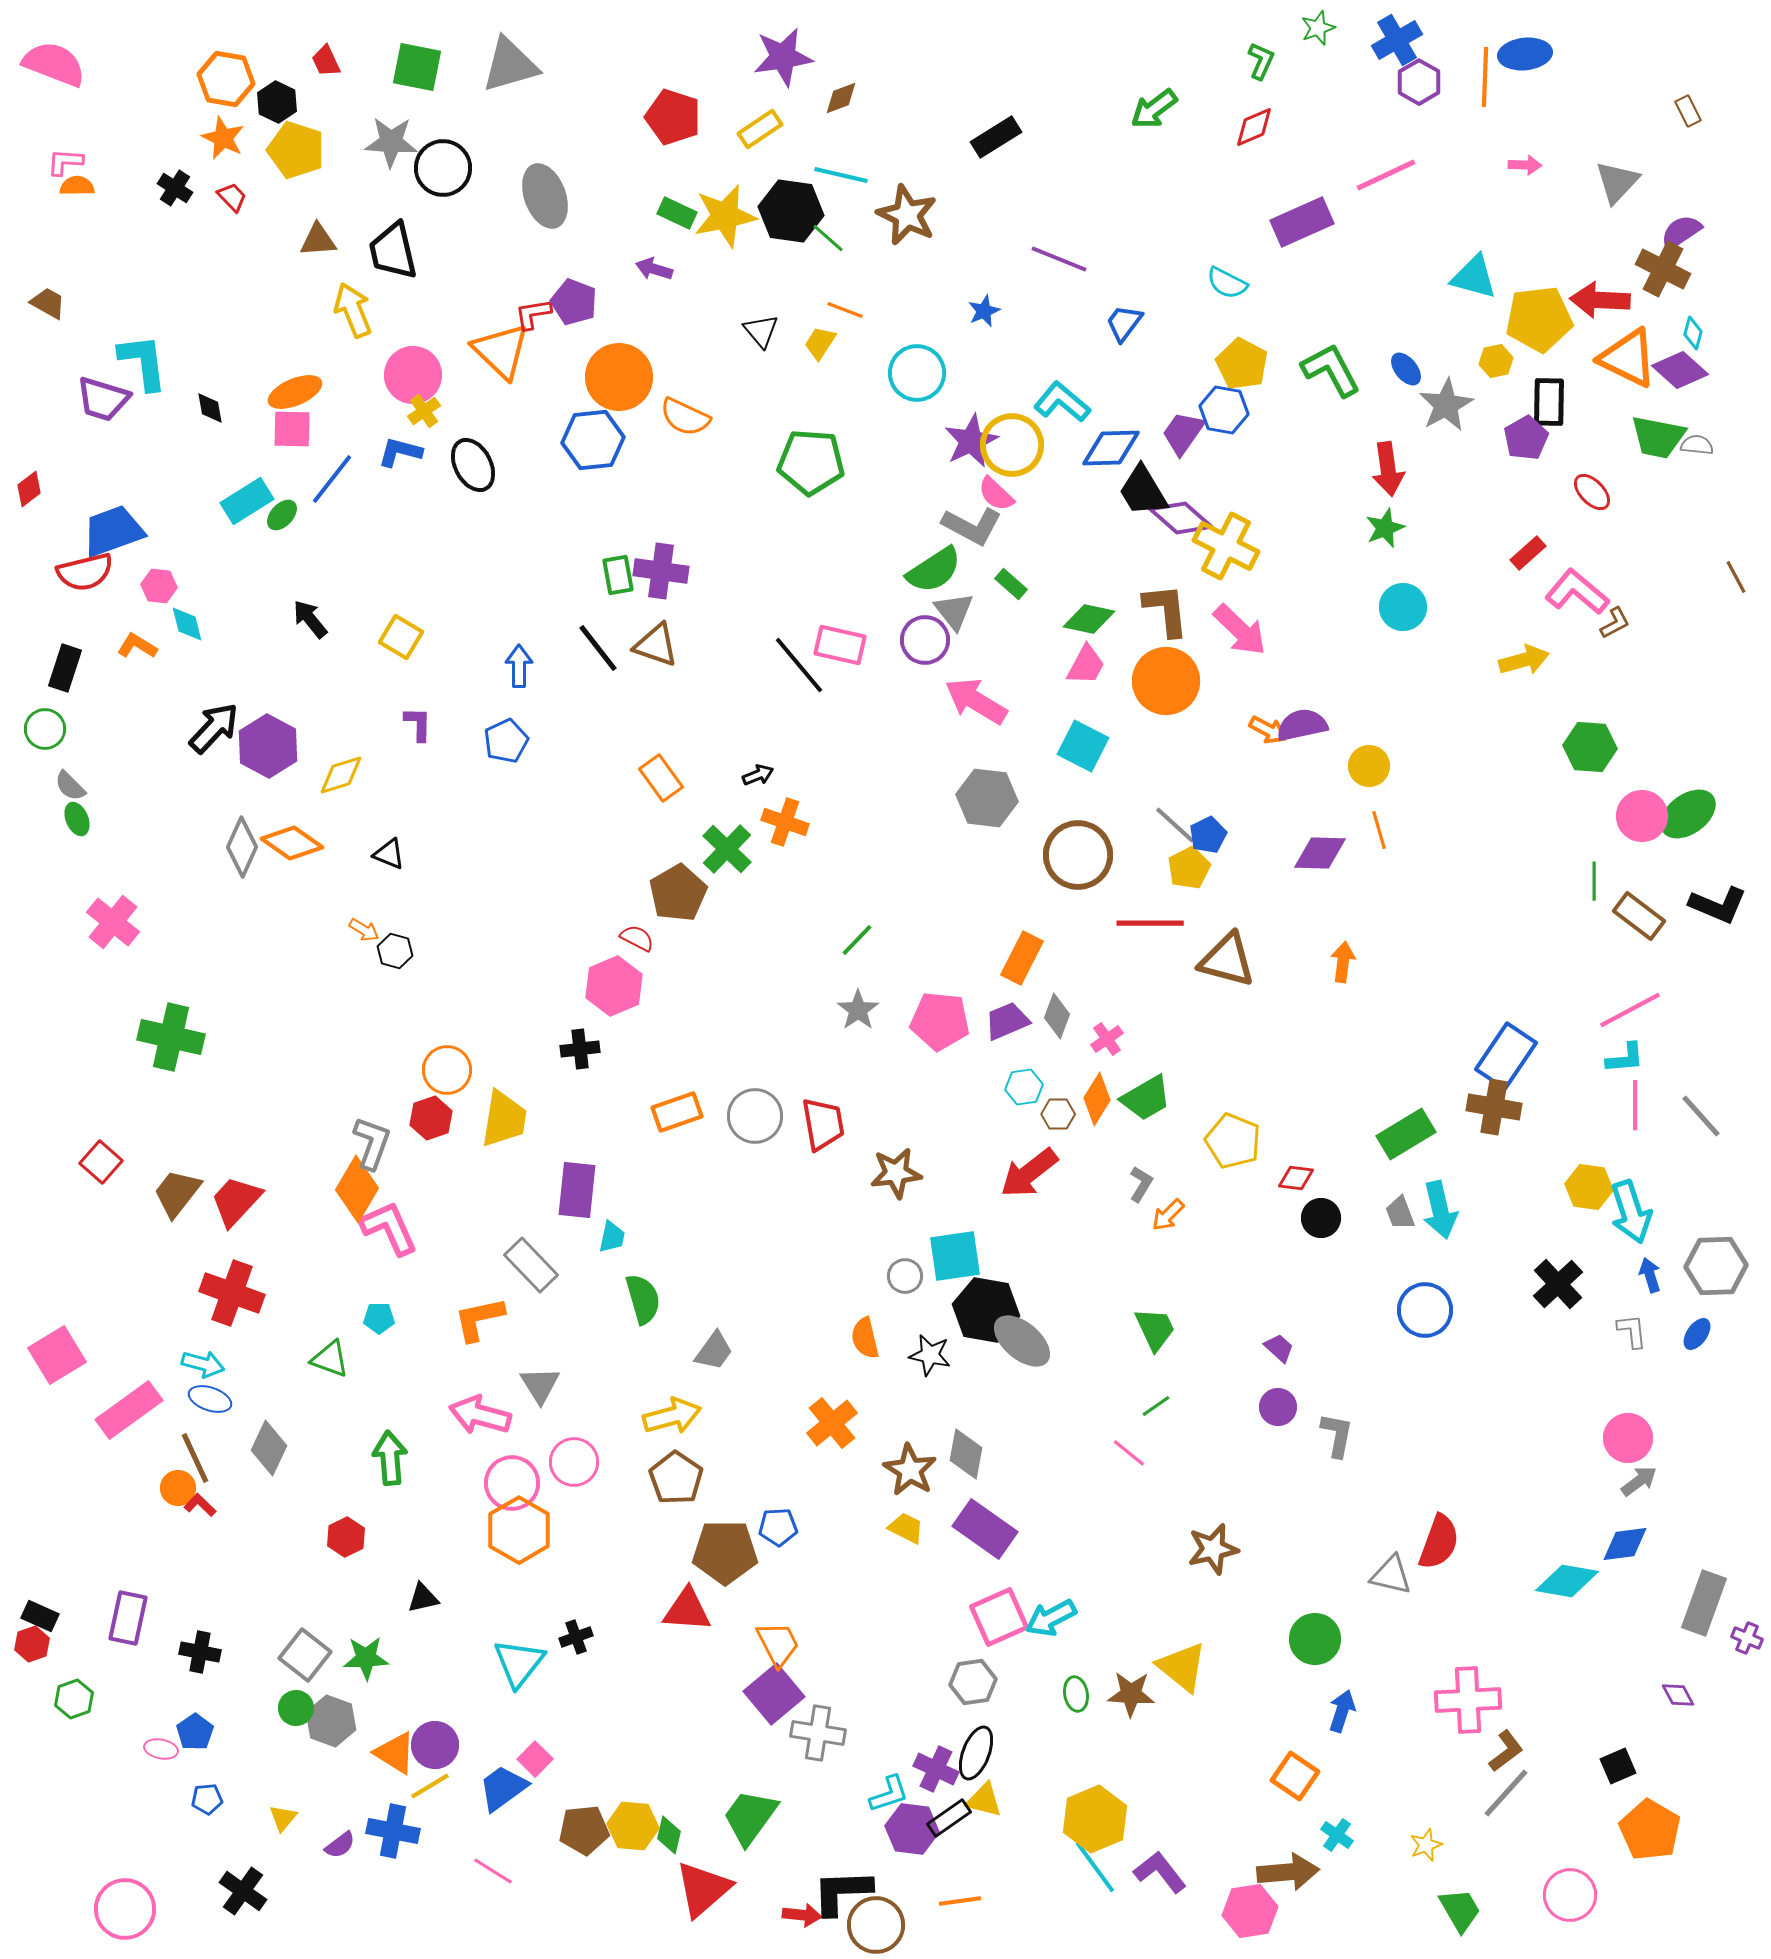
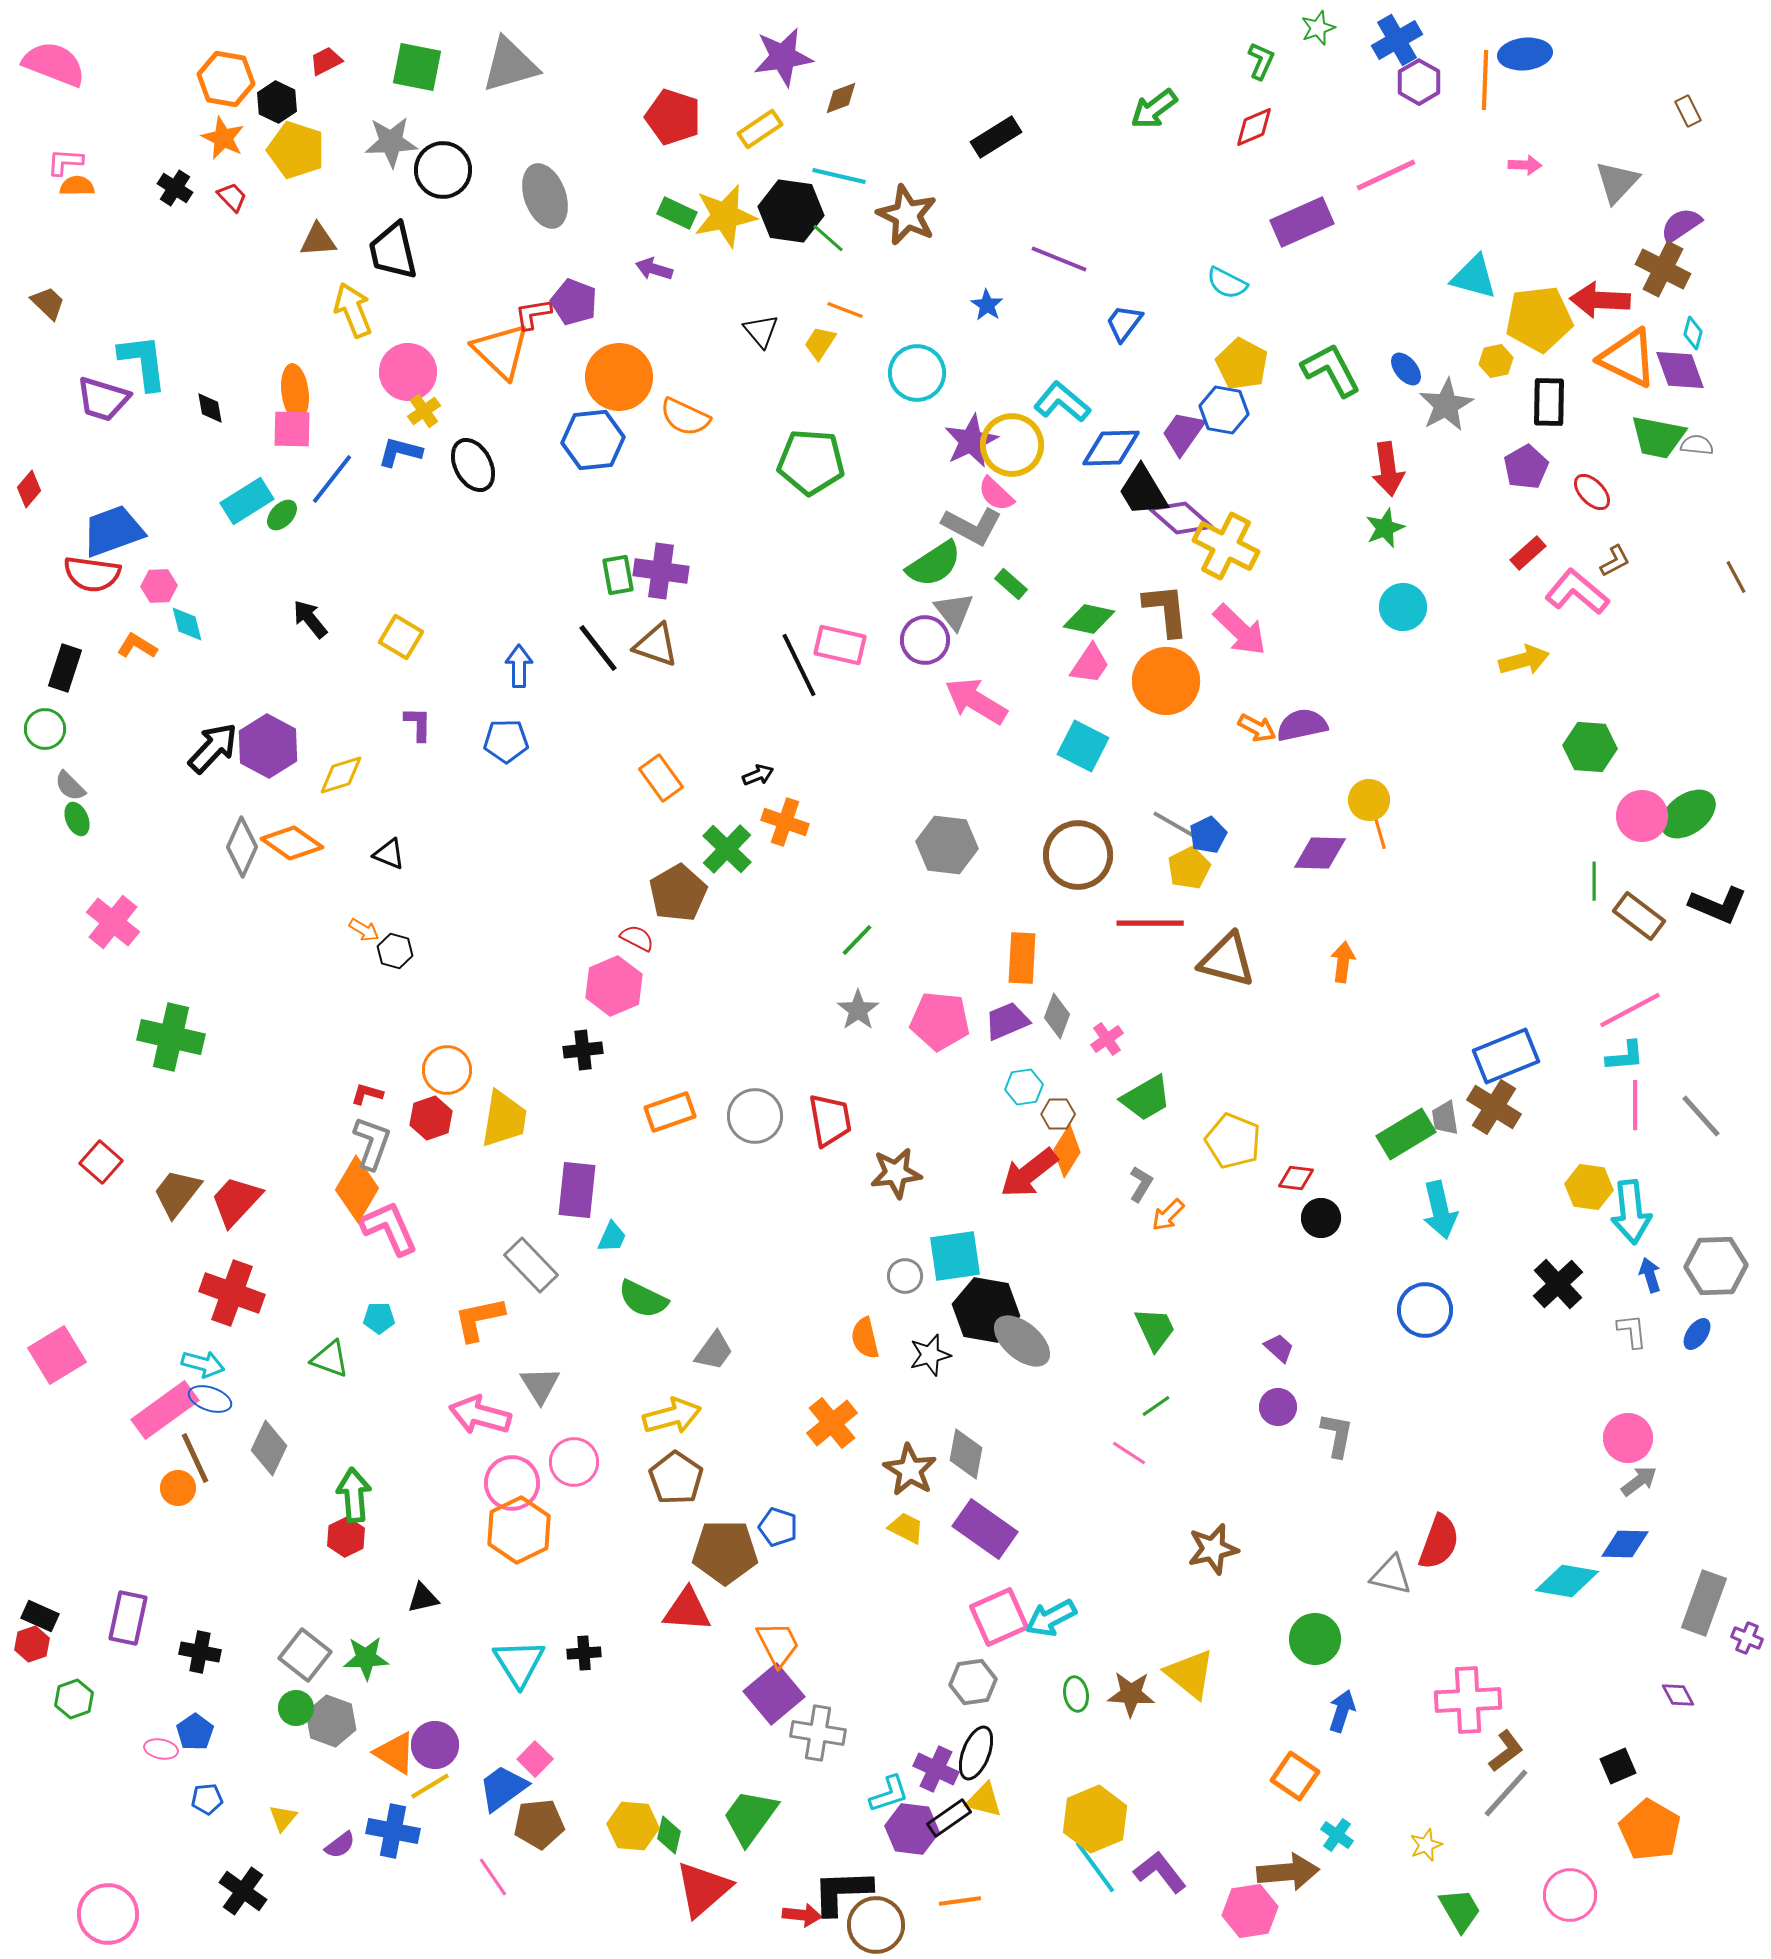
red trapezoid at (326, 61): rotated 88 degrees clockwise
orange line at (1485, 77): moved 3 px down
gray star at (391, 142): rotated 6 degrees counterclockwise
black circle at (443, 168): moved 2 px down
cyan line at (841, 175): moved 2 px left, 1 px down
purple semicircle at (1681, 232): moved 7 px up
brown trapezoid at (48, 303): rotated 15 degrees clockwise
blue star at (984, 311): moved 3 px right, 6 px up; rotated 16 degrees counterclockwise
purple diamond at (1680, 370): rotated 28 degrees clockwise
pink circle at (413, 375): moved 5 px left, 3 px up
orange ellipse at (295, 392): rotated 74 degrees counterclockwise
purple pentagon at (1526, 438): moved 29 px down
red diamond at (29, 489): rotated 12 degrees counterclockwise
green semicircle at (934, 570): moved 6 px up
red semicircle at (85, 572): moved 7 px right, 2 px down; rotated 22 degrees clockwise
pink hexagon at (159, 586): rotated 8 degrees counterclockwise
brown L-shape at (1615, 623): moved 62 px up
black line at (799, 665): rotated 14 degrees clockwise
pink trapezoid at (1086, 665): moved 4 px right, 1 px up; rotated 6 degrees clockwise
black arrow at (214, 728): moved 1 px left, 20 px down
orange arrow at (1268, 730): moved 11 px left, 2 px up
blue pentagon at (506, 741): rotated 24 degrees clockwise
yellow circle at (1369, 766): moved 34 px down
gray hexagon at (987, 798): moved 40 px left, 47 px down
gray line at (1175, 825): rotated 12 degrees counterclockwise
orange rectangle at (1022, 958): rotated 24 degrees counterclockwise
black cross at (580, 1049): moved 3 px right, 1 px down
blue rectangle at (1506, 1056): rotated 34 degrees clockwise
cyan L-shape at (1625, 1058): moved 2 px up
orange diamond at (1097, 1099): moved 30 px left, 52 px down
brown cross at (1494, 1107): rotated 22 degrees clockwise
orange rectangle at (677, 1112): moved 7 px left
red trapezoid at (823, 1124): moved 7 px right, 4 px up
cyan arrow at (1631, 1212): rotated 12 degrees clockwise
gray trapezoid at (1400, 1213): moved 45 px right, 95 px up; rotated 12 degrees clockwise
cyan trapezoid at (612, 1237): rotated 12 degrees clockwise
green semicircle at (643, 1299): rotated 132 degrees clockwise
black star at (930, 1355): rotated 27 degrees counterclockwise
pink rectangle at (129, 1410): moved 36 px right
pink line at (1129, 1453): rotated 6 degrees counterclockwise
green arrow at (390, 1458): moved 36 px left, 37 px down
red L-shape at (200, 1505): moved 167 px right, 411 px up; rotated 28 degrees counterclockwise
blue pentagon at (778, 1527): rotated 21 degrees clockwise
orange hexagon at (519, 1530): rotated 4 degrees clockwise
blue diamond at (1625, 1544): rotated 9 degrees clockwise
black cross at (576, 1637): moved 8 px right, 16 px down; rotated 16 degrees clockwise
cyan triangle at (519, 1663): rotated 10 degrees counterclockwise
yellow triangle at (1182, 1667): moved 8 px right, 7 px down
brown pentagon at (584, 1830): moved 45 px left, 6 px up
pink line at (493, 1871): moved 6 px down; rotated 24 degrees clockwise
pink circle at (125, 1909): moved 17 px left, 5 px down
